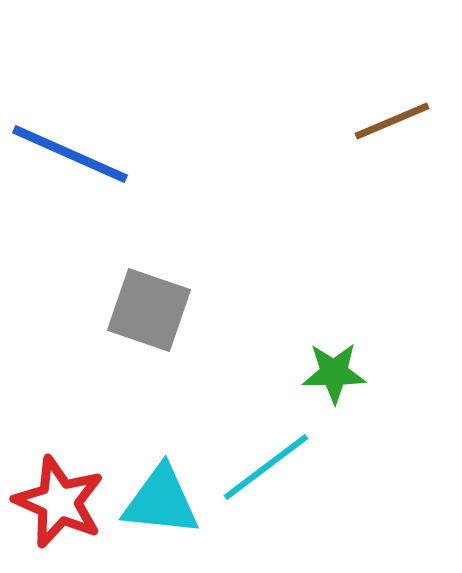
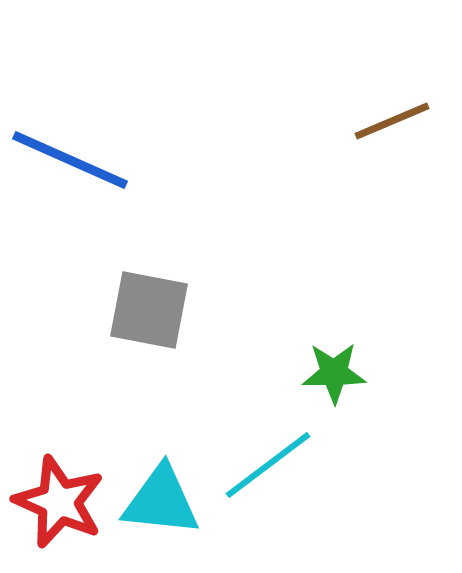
blue line: moved 6 px down
gray square: rotated 8 degrees counterclockwise
cyan line: moved 2 px right, 2 px up
